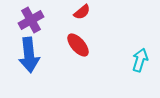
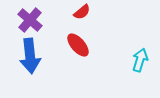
purple cross: moved 1 px left; rotated 20 degrees counterclockwise
blue arrow: moved 1 px right, 1 px down
